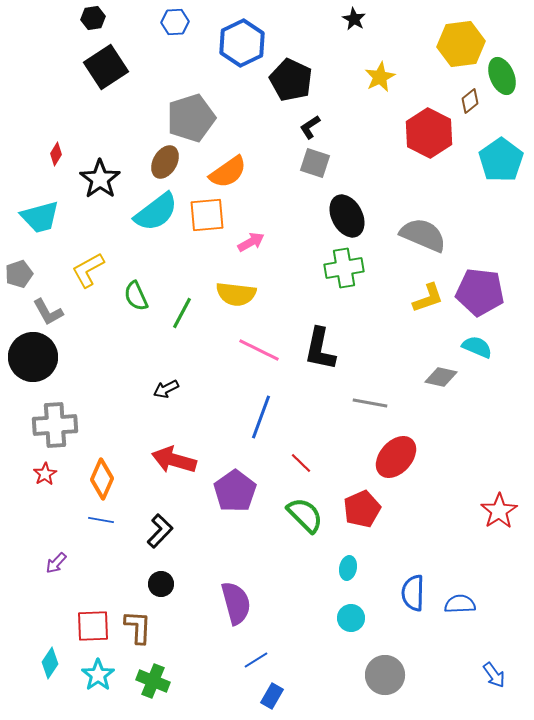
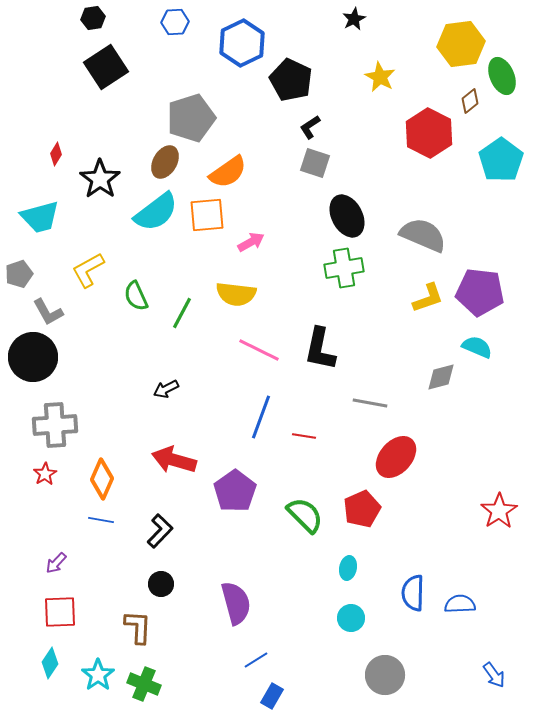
black star at (354, 19): rotated 15 degrees clockwise
yellow star at (380, 77): rotated 16 degrees counterclockwise
gray diamond at (441, 377): rotated 28 degrees counterclockwise
red line at (301, 463): moved 3 px right, 27 px up; rotated 35 degrees counterclockwise
red square at (93, 626): moved 33 px left, 14 px up
green cross at (153, 681): moved 9 px left, 3 px down
